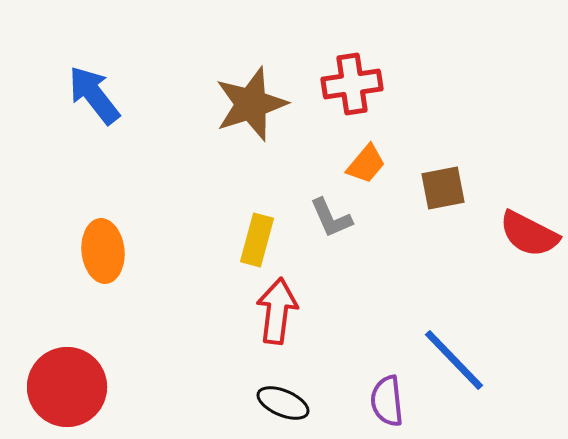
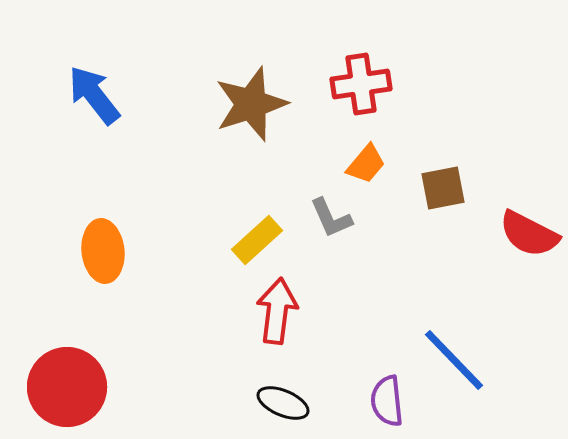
red cross: moved 9 px right
yellow rectangle: rotated 33 degrees clockwise
